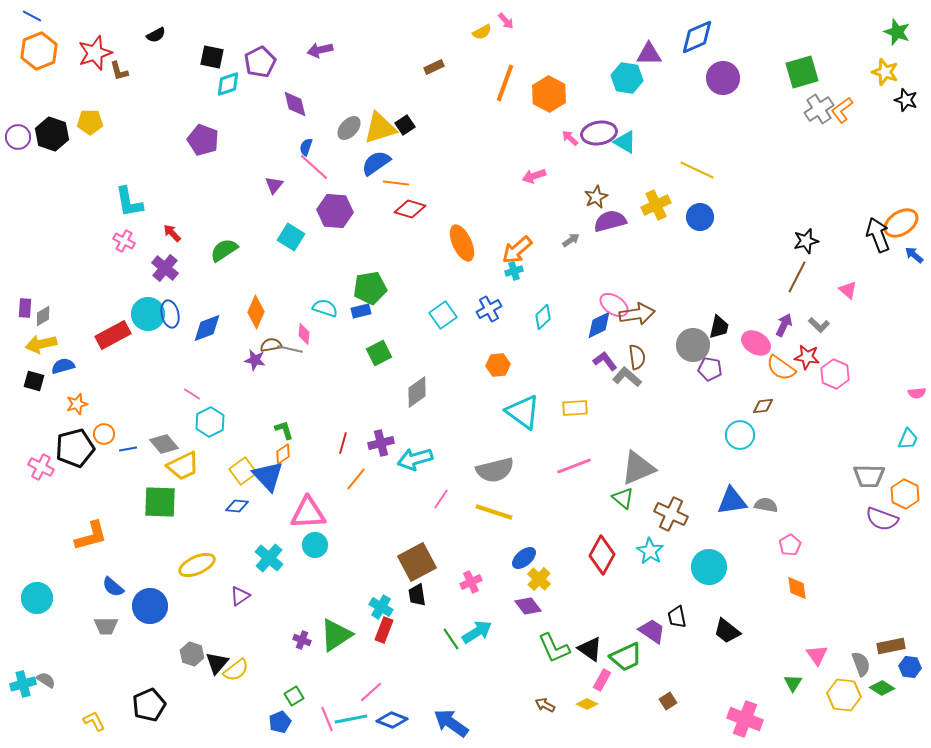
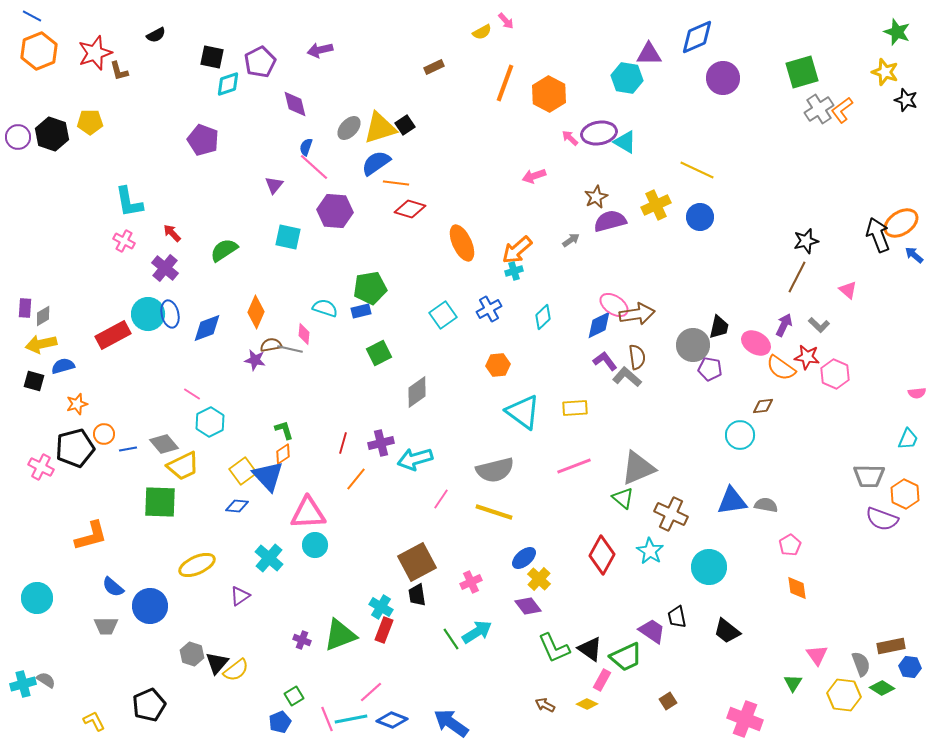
cyan square at (291, 237): moved 3 px left; rotated 20 degrees counterclockwise
green triangle at (336, 635): moved 4 px right; rotated 12 degrees clockwise
